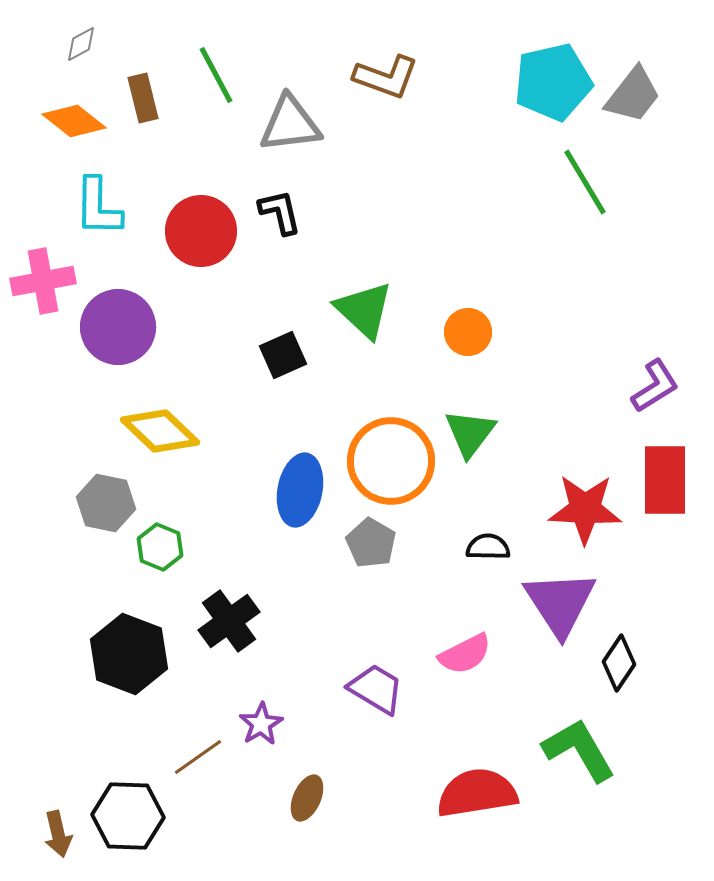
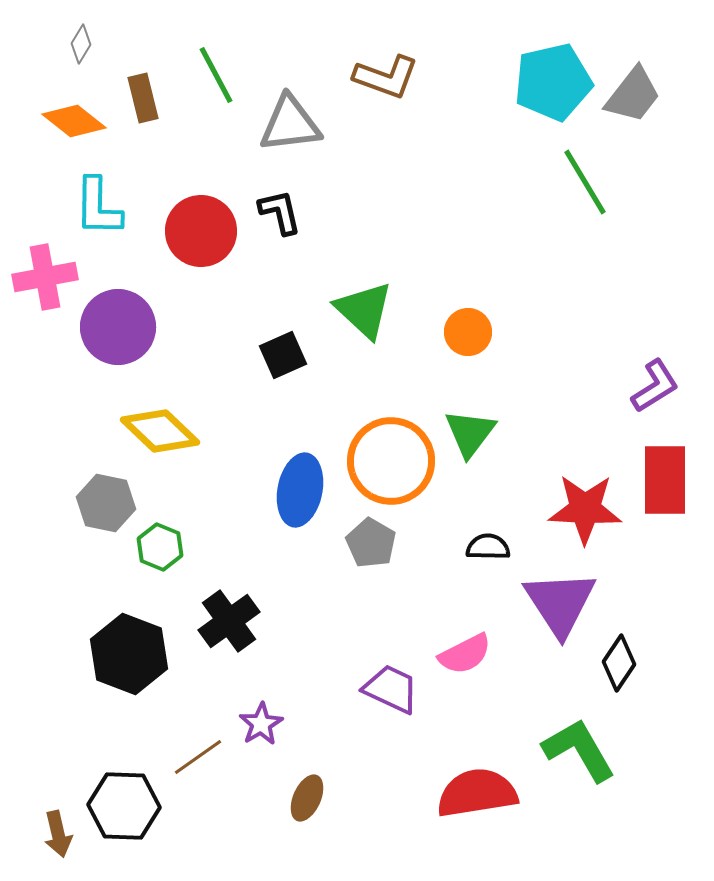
gray diamond at (81, 44): rotated 30 degrees counterclockwise
pink cross at (43, 281): moved 2 px right, 4 px up
purple trapezoid at (376, 689): moved 15 px right; rotated 6 degrees counterclockwise
black hexagon at (128, 816): moved 4 px left, 10 px up
